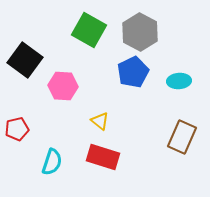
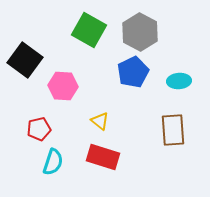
red pentagon: moved 22 px right
brown rectangle: moved 9 px left, 7 px up; rotated 28 degrees counterclockwise
cyan semicircle: moved 1 px right
